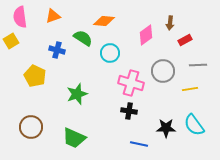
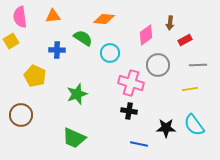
orange triangle: rotated 14 degrees clockwise
orange diamond: moved 2 px up
blue cross: rotated 14 degrees counterclockwise
gray circle: moved 5 px left, 6 px up
brown circle: moved 10 px left, 12 px up
